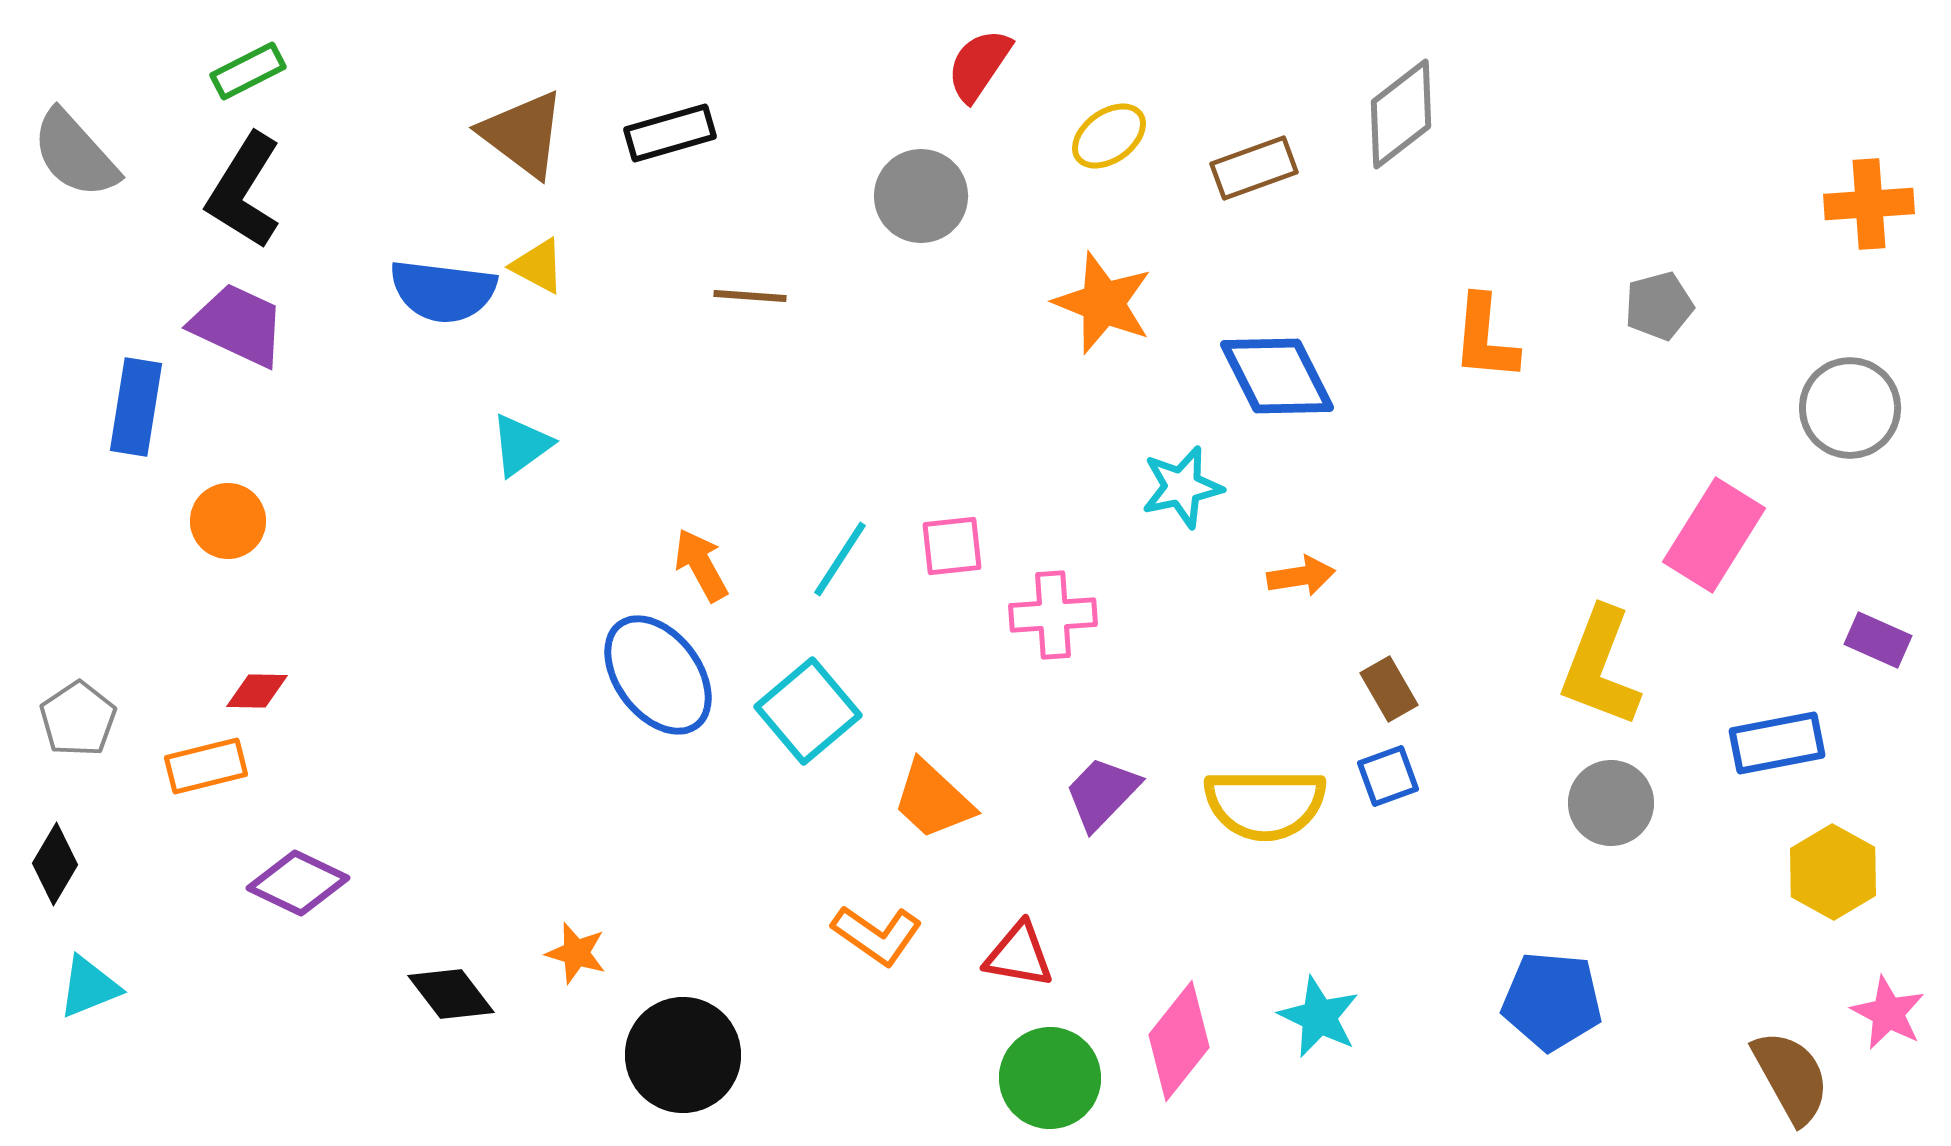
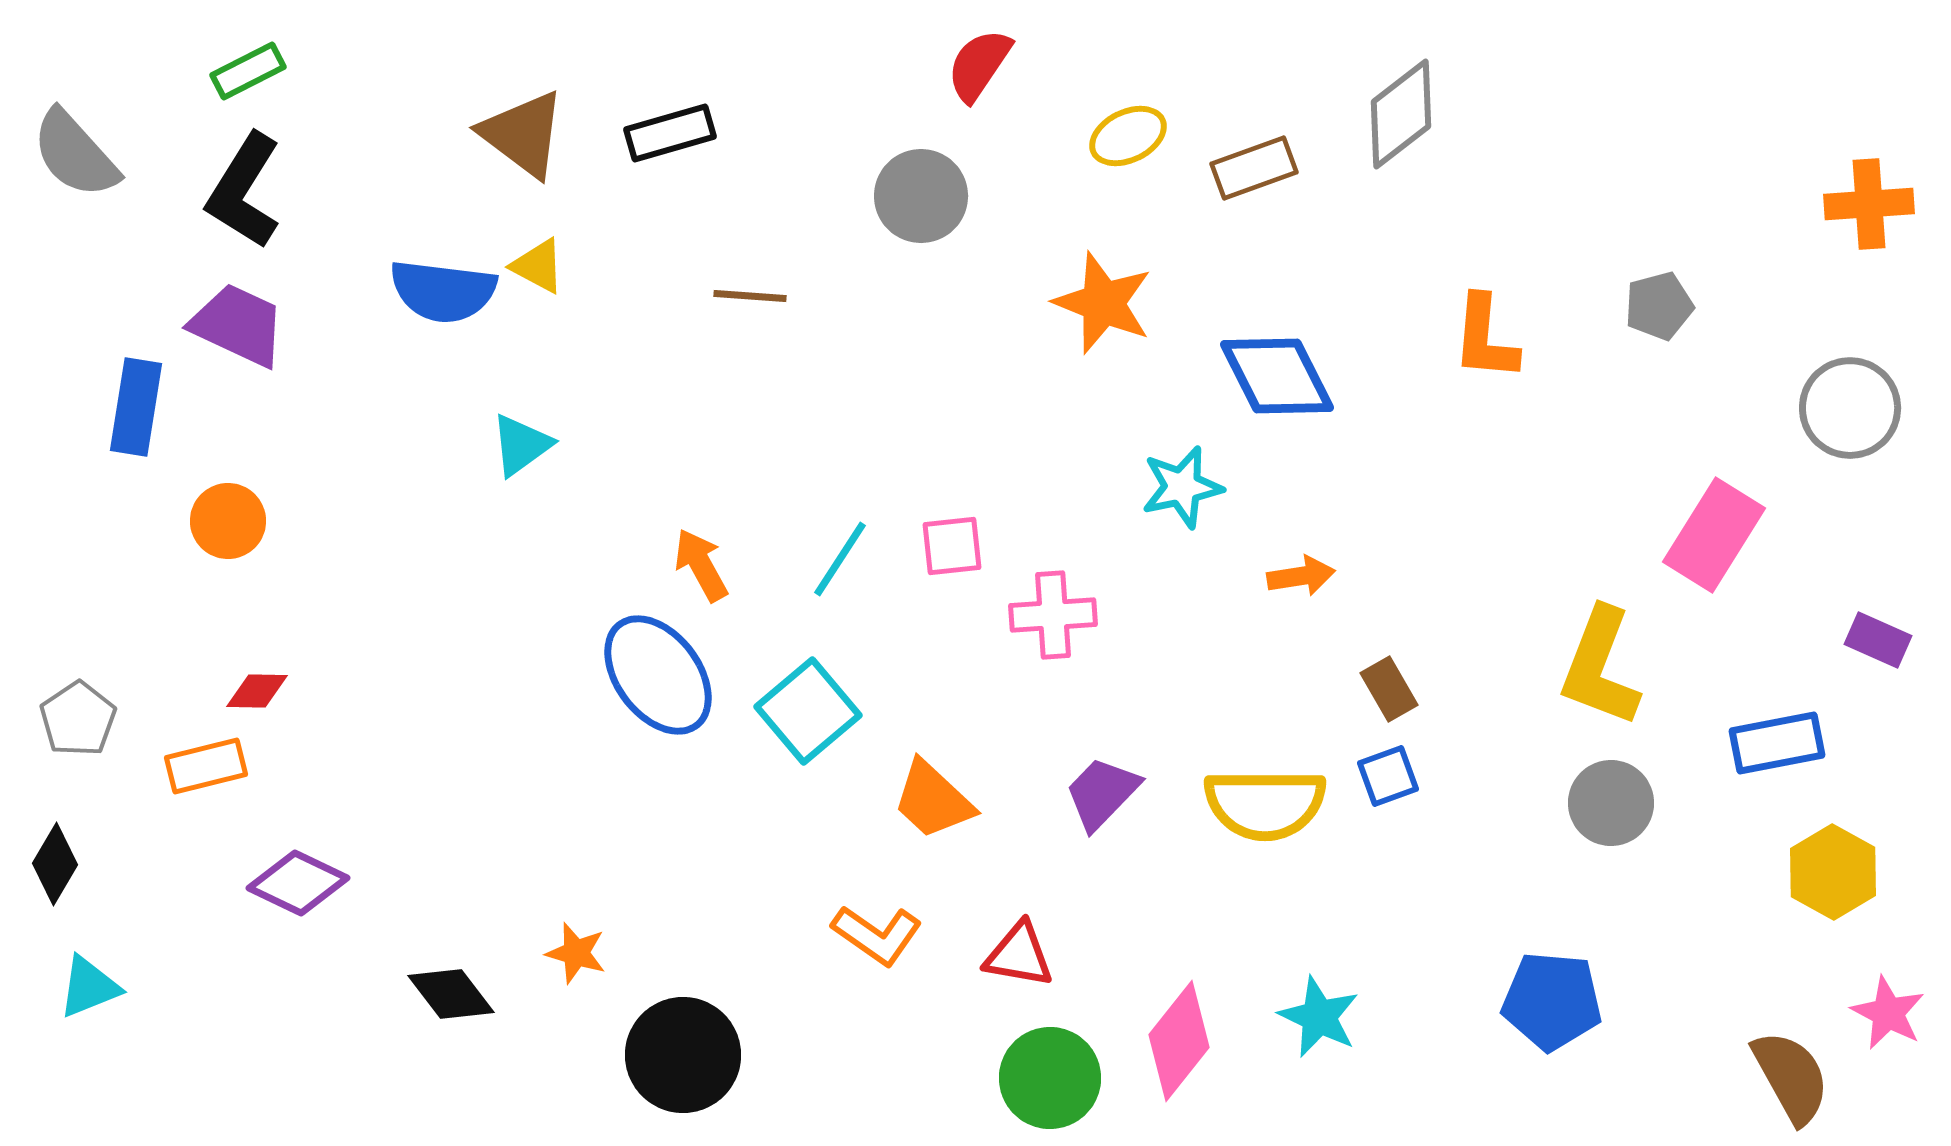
yellow ellipse at (1109, 136): moved 19 px right; rotated 10 degrees clockwise
